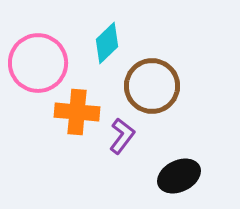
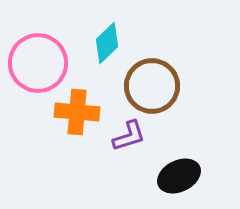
purple L-shape: moved 7 px right; rotated 36 degrees clockwise
